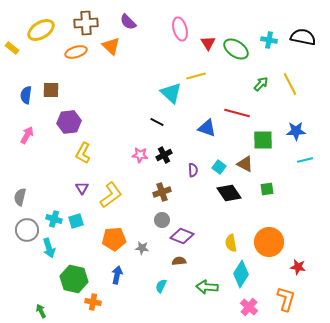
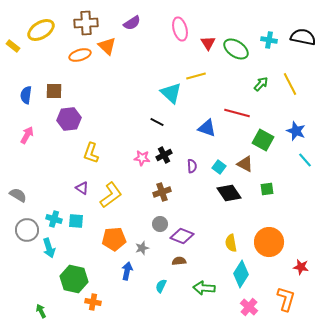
purple semicircle at (128, 22): moved 4 px right, 1 px down; rotated 78 degrees counterclockwise
orange triangle at (111, 46): moved 4 px left
yellow rectangle at (12, 48): moved 1 px right, 2 px up
orange ellipse at (76, 52): moved 4 px right, 3 px down
brown square at (51, 90): moved 3 px right, 1 px down
purple hexagon at (69, 122): moved 3 px up
blue star at (296, 131): rotated 24 degrees clockwise
green square at (263, 140): rotated 30 degrees clockwise
yellow L-shape at (83, 153): moved 8 px right; rotated 10 degrees counterclockwise
pink star at (140, 155): moved 2 px right, 3 px down
cyan line at (305, 160): rotated 63 degrees clockwise
purple semicircle at (193, 170): moved 1 px left, 4 px up
purple triangle at (82, 188): rotated 24 degrees counterclockwise
gray semicircle at (20, 197): moved 2 px left, 2 px up; rotated 108 degrees clockwise
gray circle at (162, 220): moved 2 px left, 4 px down
cyan square at (76, 221): rotated 21 degrees clockwise
gray star at (142, 248): rotated 24 degrees counterclockwise
red star at (298, 267): moved 3 px right
blue arrow at (117, 275): moved 10 px right, 4 px up
green arrow at (207, 287): moved 3 px left, 1 px down
